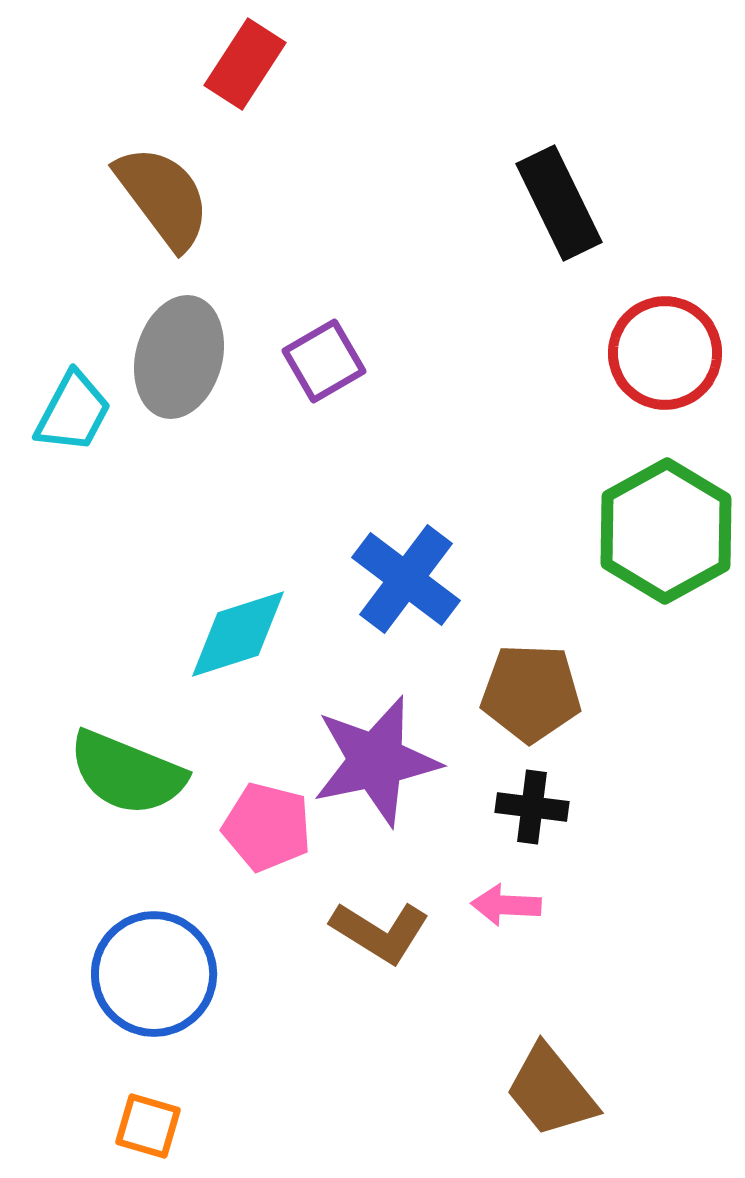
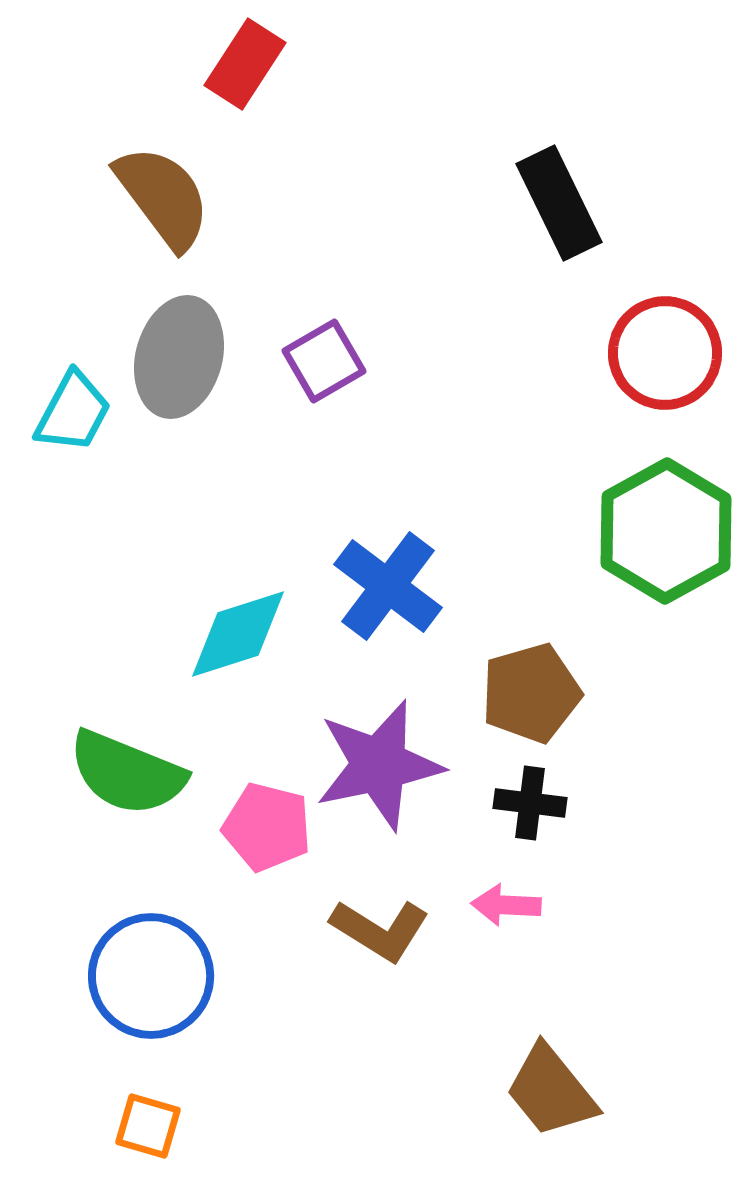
blue cross: moved 18 px left, 7 px down
brown pentagon: rotated 18 degrees counterclockwise
purple star: moved 3 px right, 4 px down
black cross: moved 2 px left, 4 px up
brown L-shape: moved 2 px up
blue circle: moved 3 px left, 2 px down
